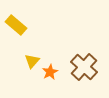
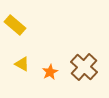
yellow rectangle: moved 1 px left
yellow triangle: moved 10 px left, 3 px down; rotated 42 degrees counterclockwise
